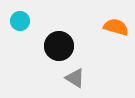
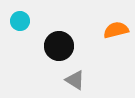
orange semicircle: moved 3 px down; rotated 30 degrees counterclockwise
gray triangle: moved 2 px down
